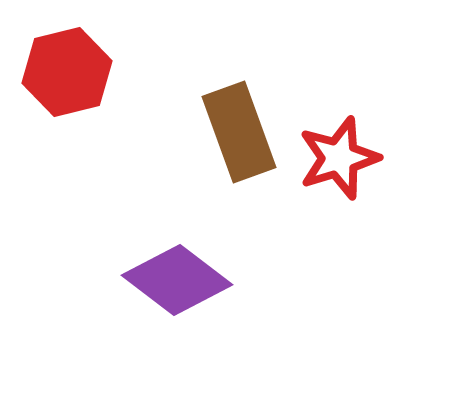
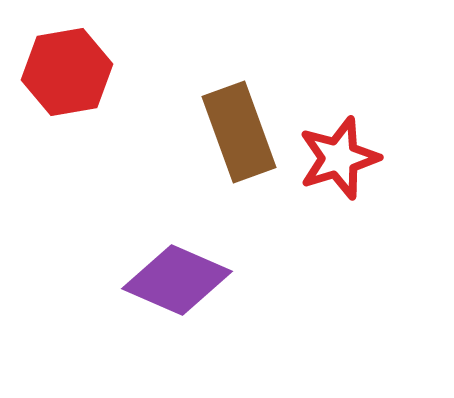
red hexagon: rotated 4 degrees clockwise
purple diamond: rotated 14 degrees counterclockwise
